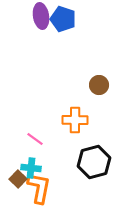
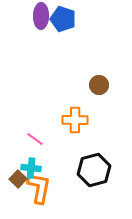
purple ellipse: rotated 10 degrees clockwise
black hexagon: moved 8 px down
